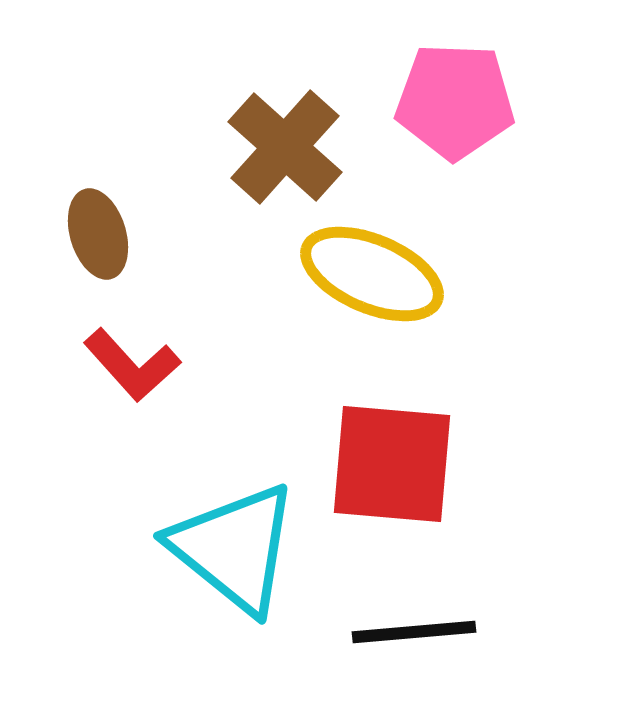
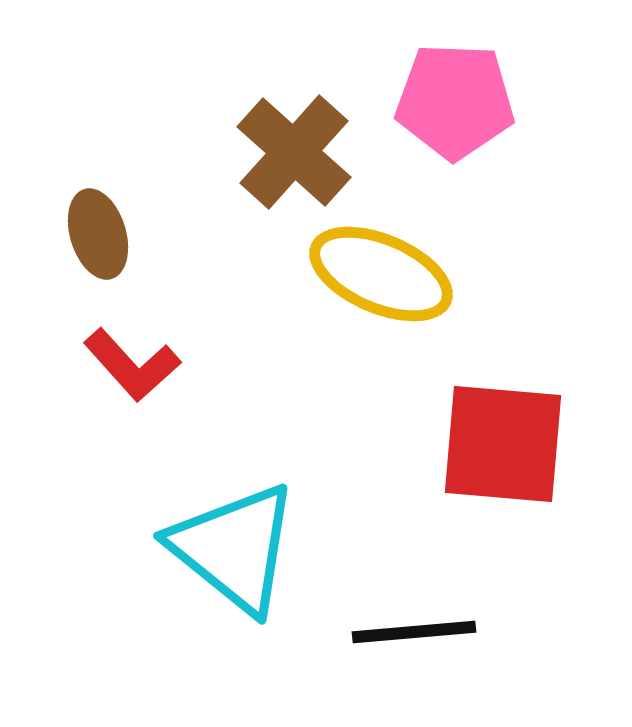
brown cross: moved 9 px right, 5 px down
yellow ellipse: moved 9 px right
red square: moved 111 px right, 20 px up
